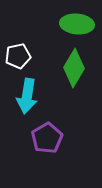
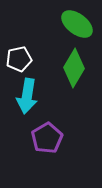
green ellipse: rotated 32 degrees clockwise
white pentagon: moved 1 px right, 3 px down
